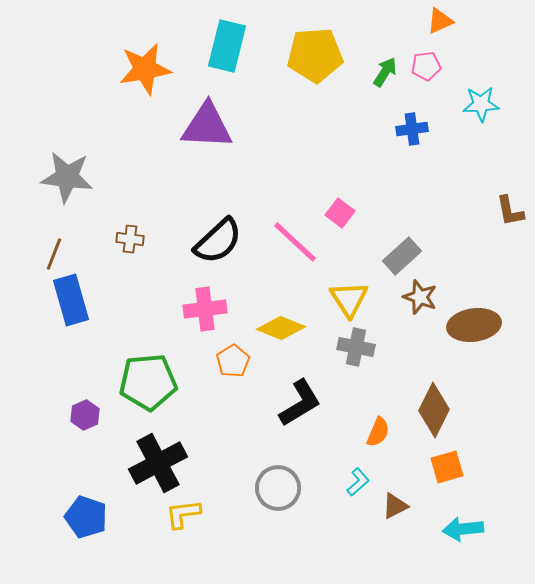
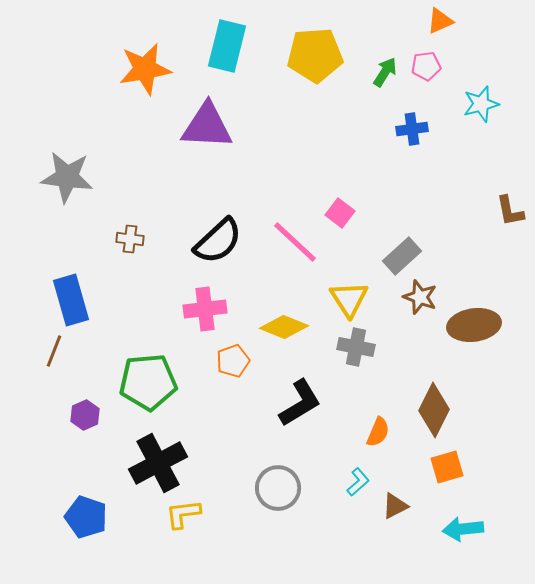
cyan star: rotated 12 degrees counterclockwise
brown line: moved 97 px down
yellow diamond: moved 3 px right, 1 px up
orange pentagon: rotated 12 degrees clockwise
